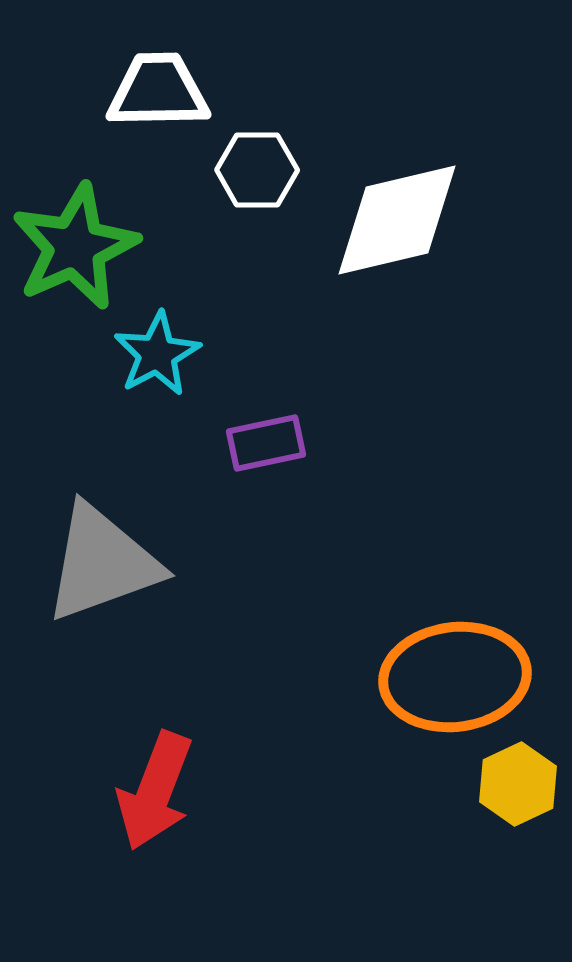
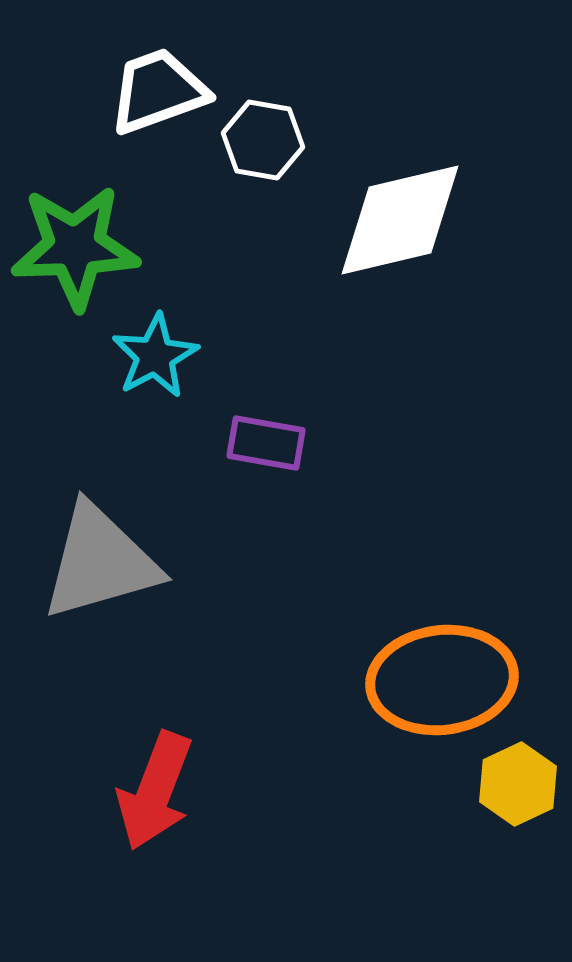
white trapezoid: rotated 19 degrees counterclockwise
white hexagon: moved 6 px right, 30 px up; rotated 10 degrees clockwise
white diamond: moved 3 px right
green star: rotated 22 degrees clockwise
cyan star: moved 2 px left, 2 px down
purple rectangle: rotated 22 degrees clockwise
gray triangle: moved 2 px left, 1 px up; rotated 4 degrees clockwise
orange ellipse: moved 13 px left, 3 px down
